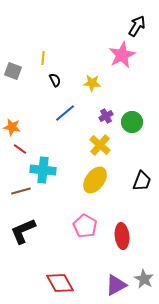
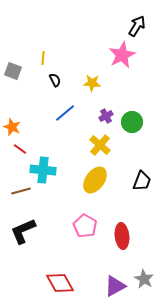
orange star: rotated 12 degrees clockwise
purple triangle: moved 1 px left, 1 px down
